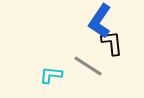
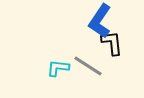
cyan L-shape: moved 7 px right, 7 px up
